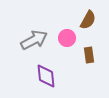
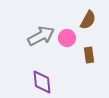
gray arrow: moved 7 px right, 4 px up
purple diamond: moved 4 px left, 6 px down
